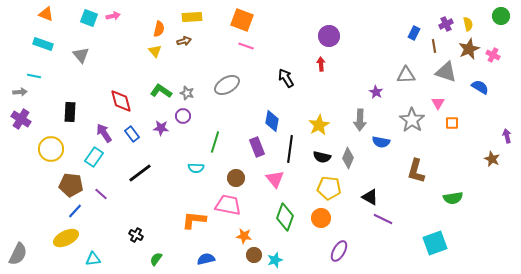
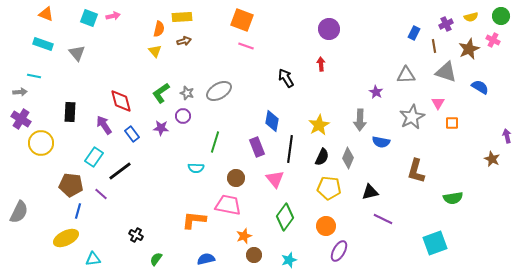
yellow rectangle at (192, 17): moved 10 px left
yellow semicircle at (468, 24): moved 3 px right, 7 px up; rotated 88 degrees clockwise
purple circle at (329, 36): moved 7 px up
gray triangle at (81, 55): moved 4 px left, 2 px up
pink cross at (493, 55): moved 15 px up
gray ellipse at (227, 85): moved 8 px left, 6 px down
green L-shape at (161, 91): moved 2 px down; rotated 70 degrees counterclockwise
gray star at (412, 120): moved 3 px up; rotated 10 degrees clockwise
purple arrow at (104, 133): moved 8 px up
yellow circle at (51, 149): moved 10 px left, 6 px up
black semicircle at (322, 157): rotated 78 degrees counterclockwise
black line at (140, 173): moved 20 px left, 2 px up
black triangle at (370, 197): moved 5 px up; rotated 42 degrees counterclockwise
blue line at (75, 211): moved 3 px right; rotated 28 degrees counterclockwise
green diamond at (285, 217): rotated 16 degrees clockwise
orange circle at (321, 218): moved 5 px right, 8 px down
orange star at (244, 236): rotated 28 degrees counterclockwise
gray semicircle at (18, 254): moved 1 px right, 42 px up
cyan star at (275, 260): moved 14 px right
